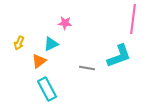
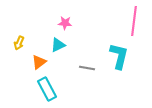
pink line: moved 1 px right, 2 px down
cyan triangle: moved 7 px right, 1 px down
cyan L-shape: rotated 56 degrees counterclockwise
orange triangle: moved 1 px down
